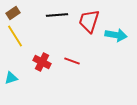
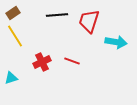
cyan arrow: moved 7 px down
red cross: rotated 36 degrees clockwise
